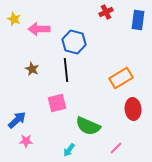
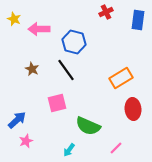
black line: rotated 30 degrees counterclockwise
pink star: rotated 24 degrees counterclockwise
